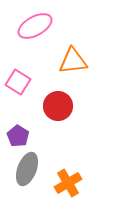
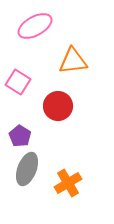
purple pentagon: moved 2 px right
